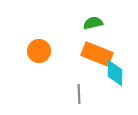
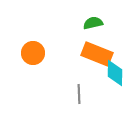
orange circle: moved 6 px left, 2 px down
